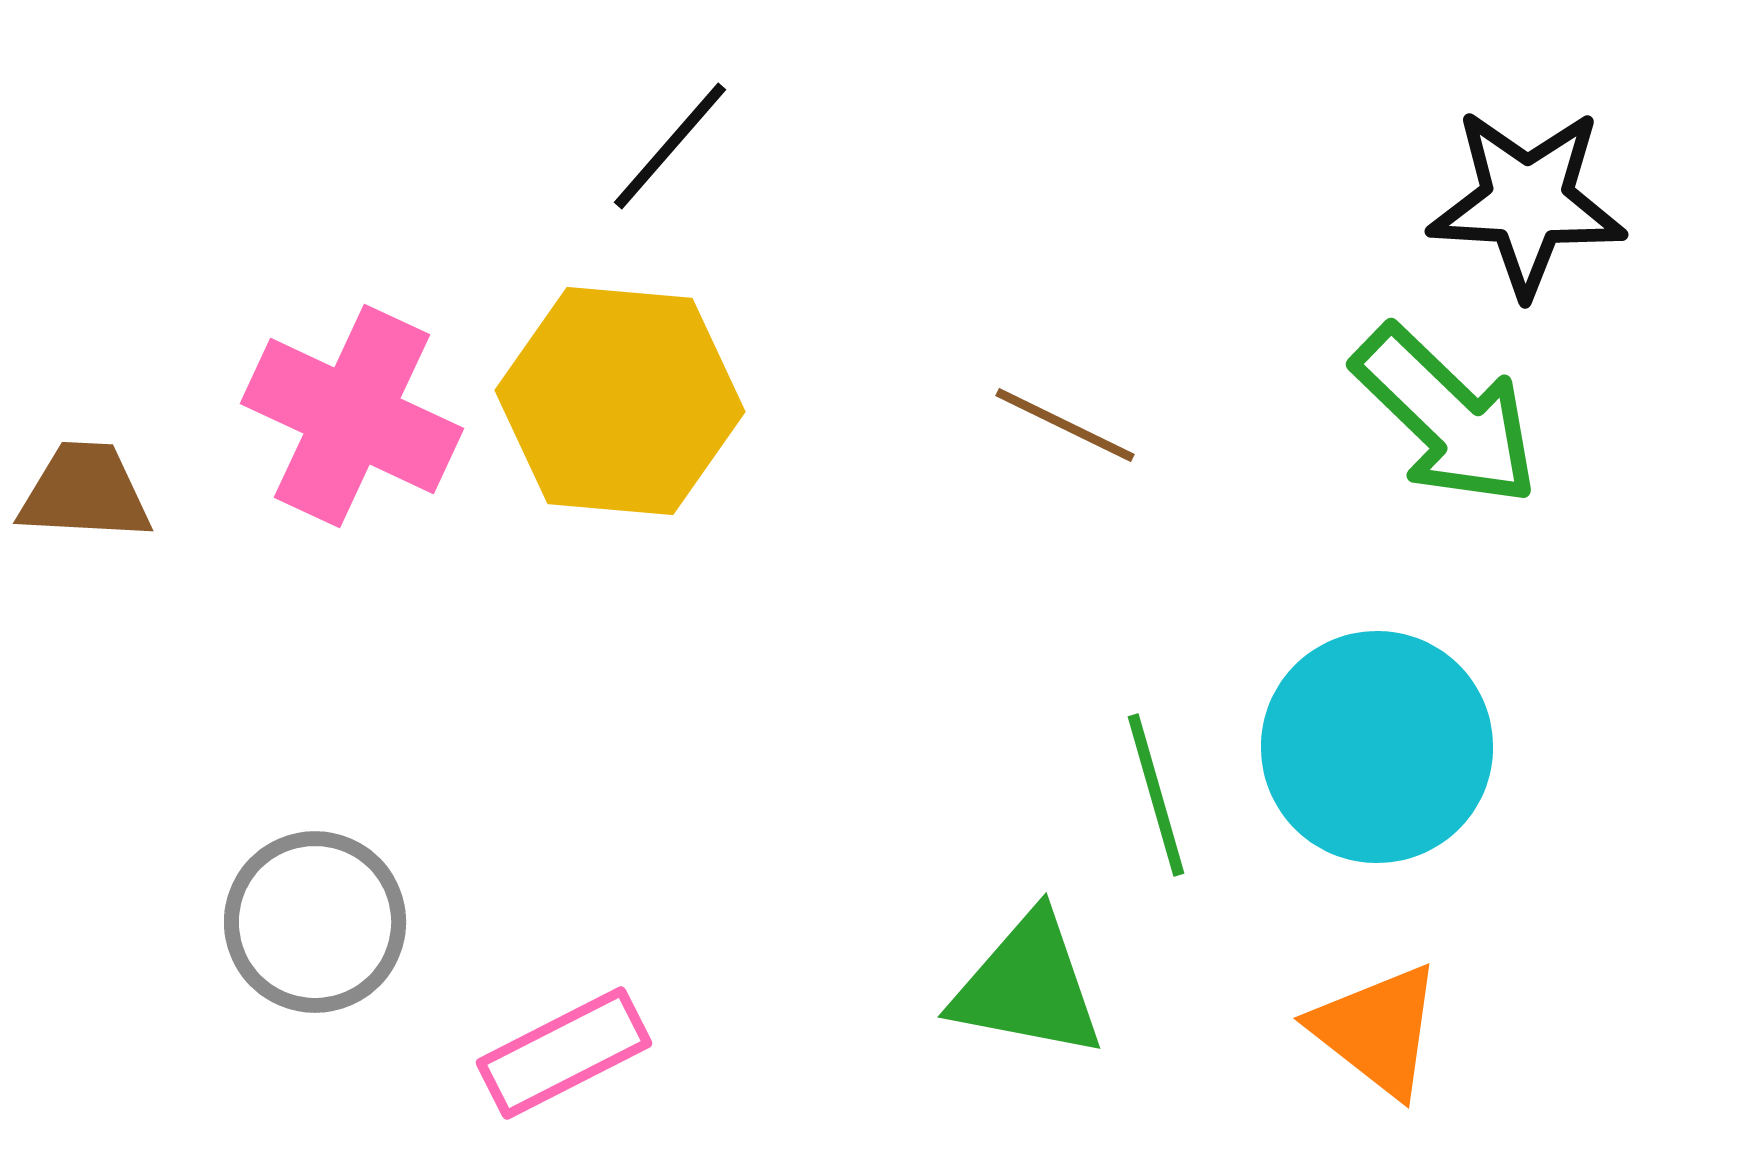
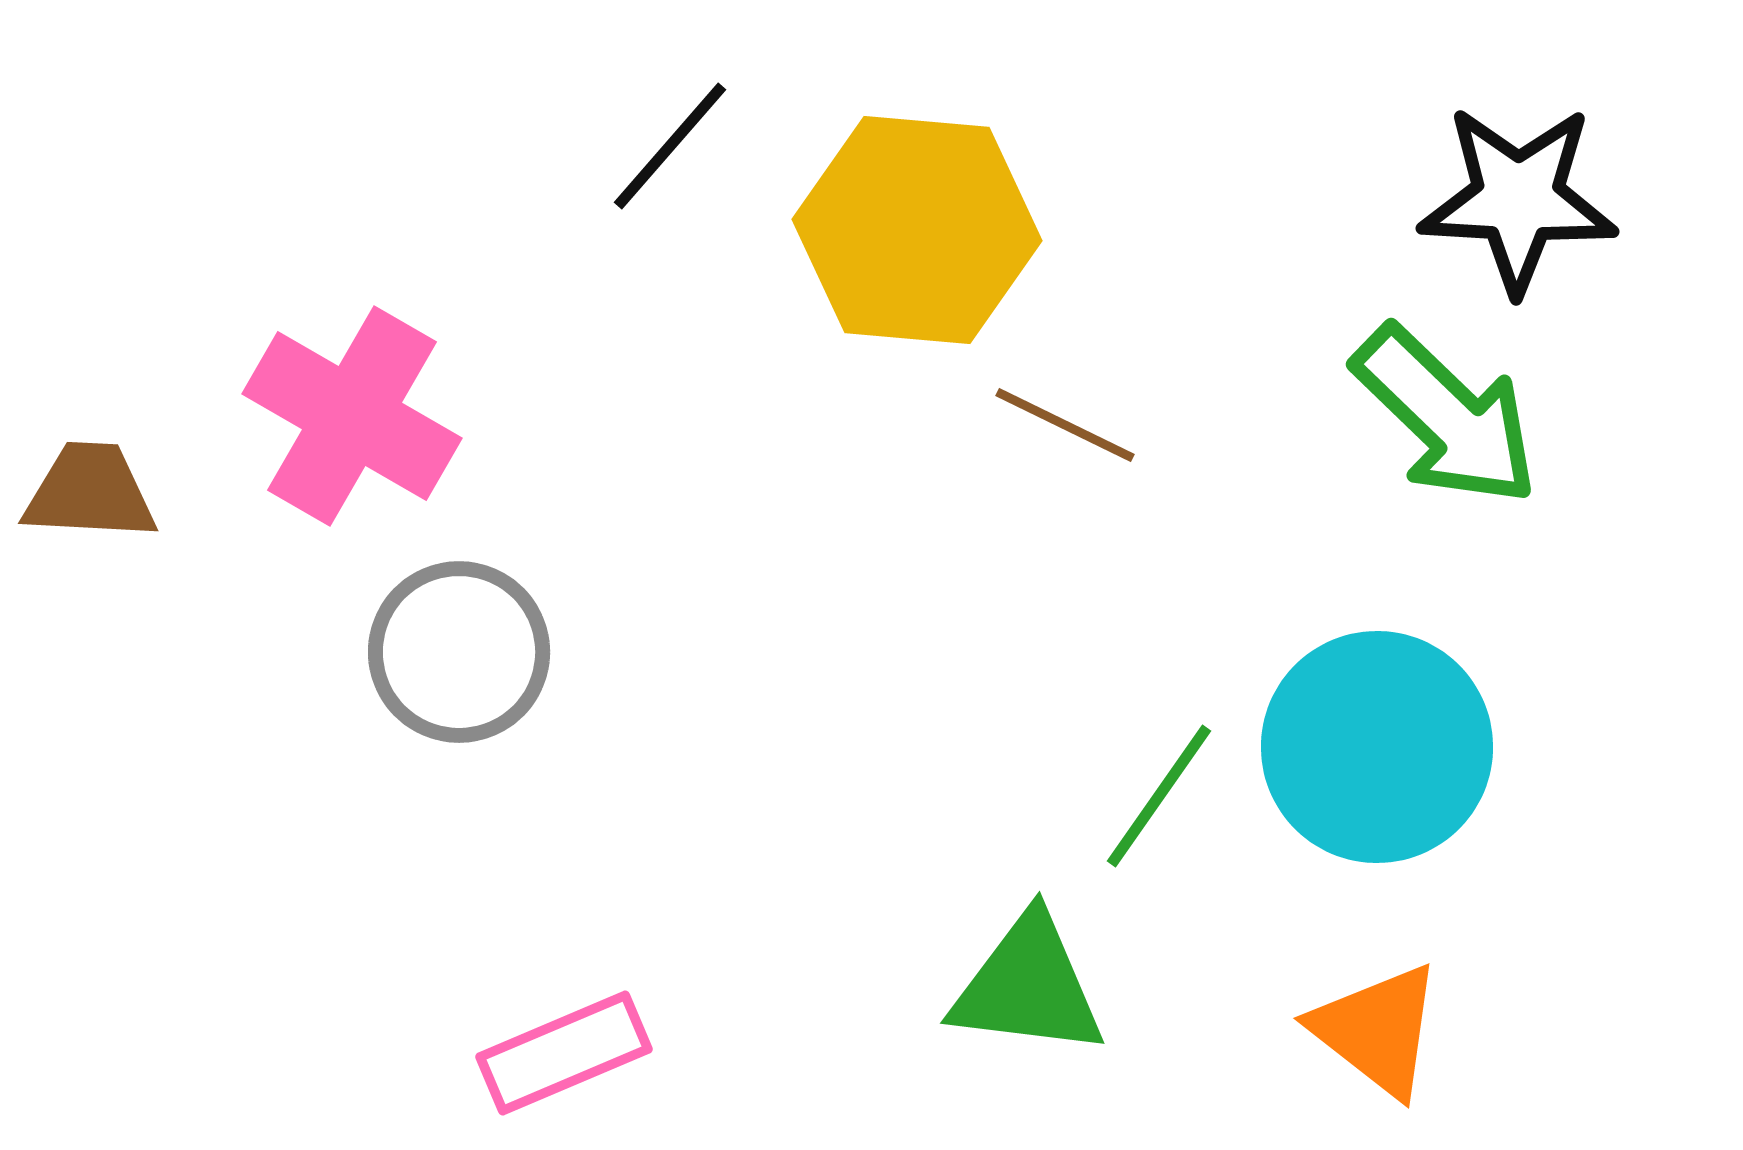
black star: moved 9 px left, 3 px up
yellow hexagon: moved 297 px right, 171 px up
pink cross: rotated 5 degrees clockwise
brown trapezoid: moved 5 px right
green line: moved 3 px right, 1 px down; rotated 51 degrees clockwise
gray circle: moved 144 px right, 270 px up
green triangle: rotated 4 degrees counterclockwise
pink rectangle: rotated 4 degrees clockwise
